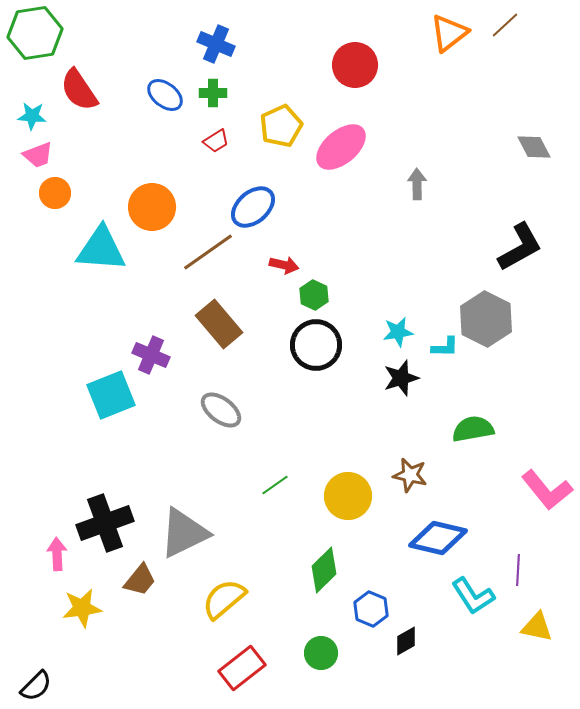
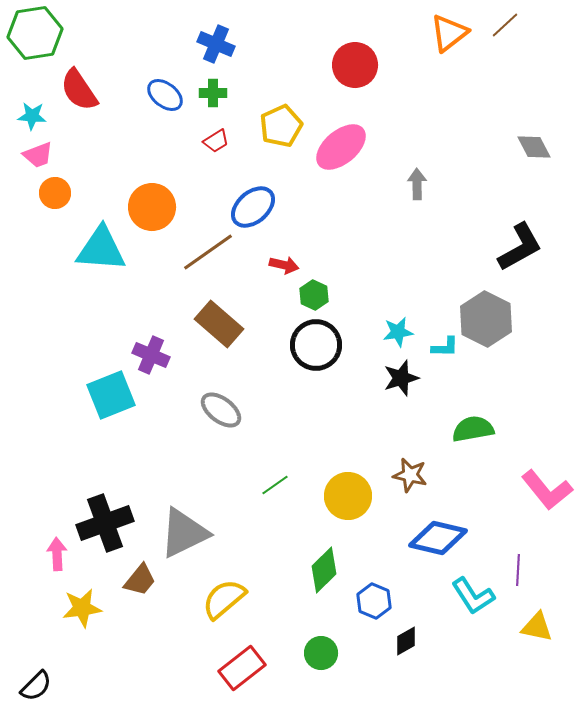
brown rectangle at (219, 324): rotated 9 degrees counterclockwise
blue hexagon at (371, 609): moved 3 px right, 8 px up
